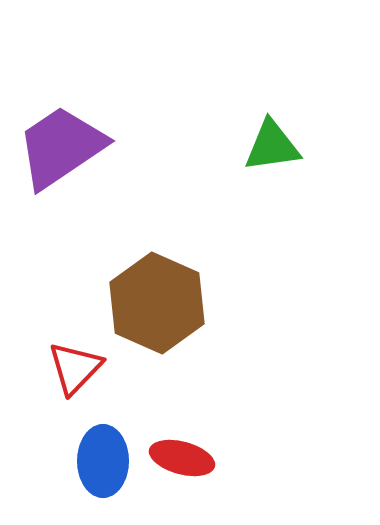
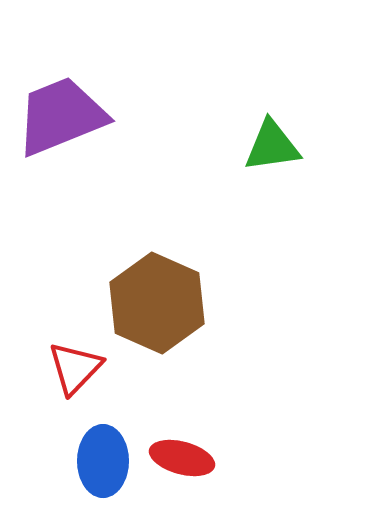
purple trapezoid: moved 31 px up; rotated 12 degrees clockwise
